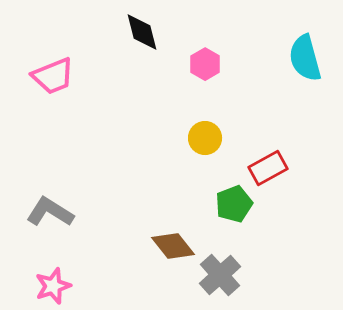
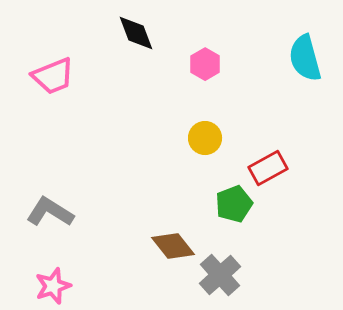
black diamond: moved 6 px left, 1 px down; rotated 6 degrees counterclockwise
